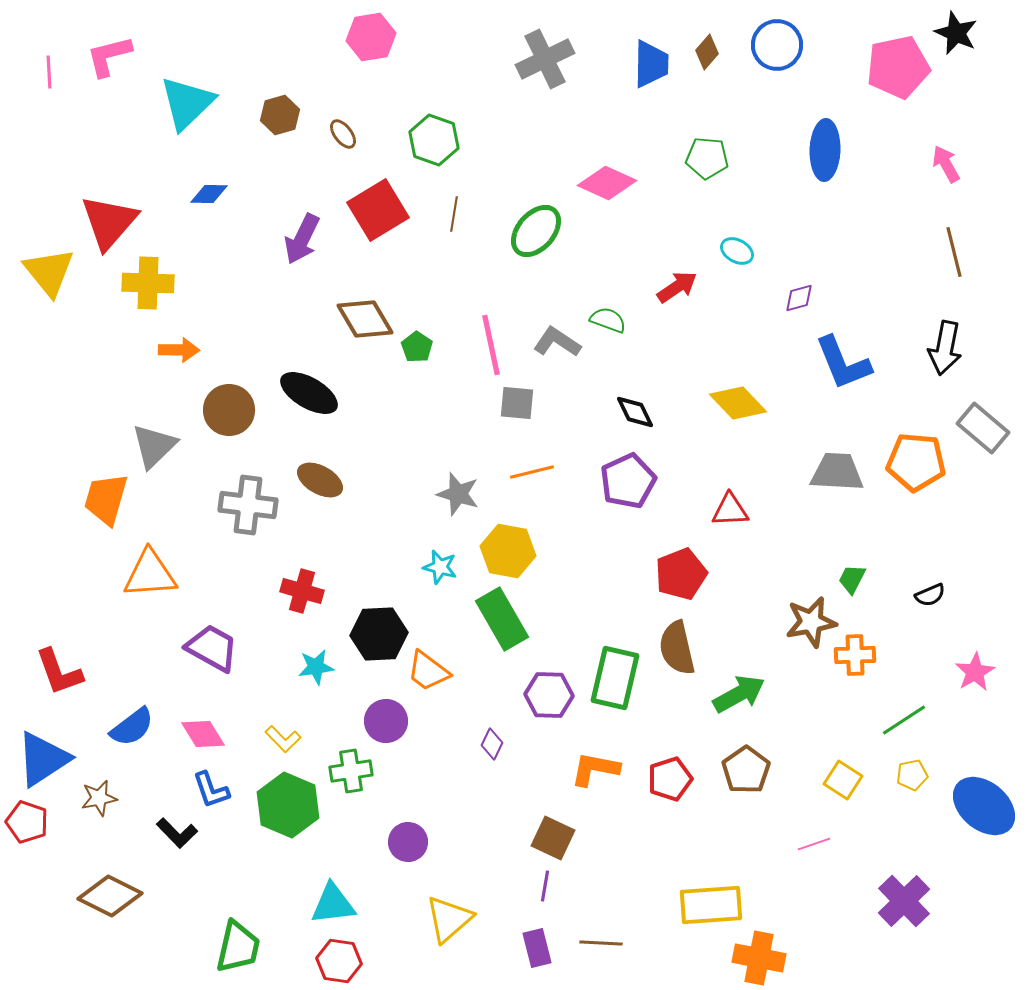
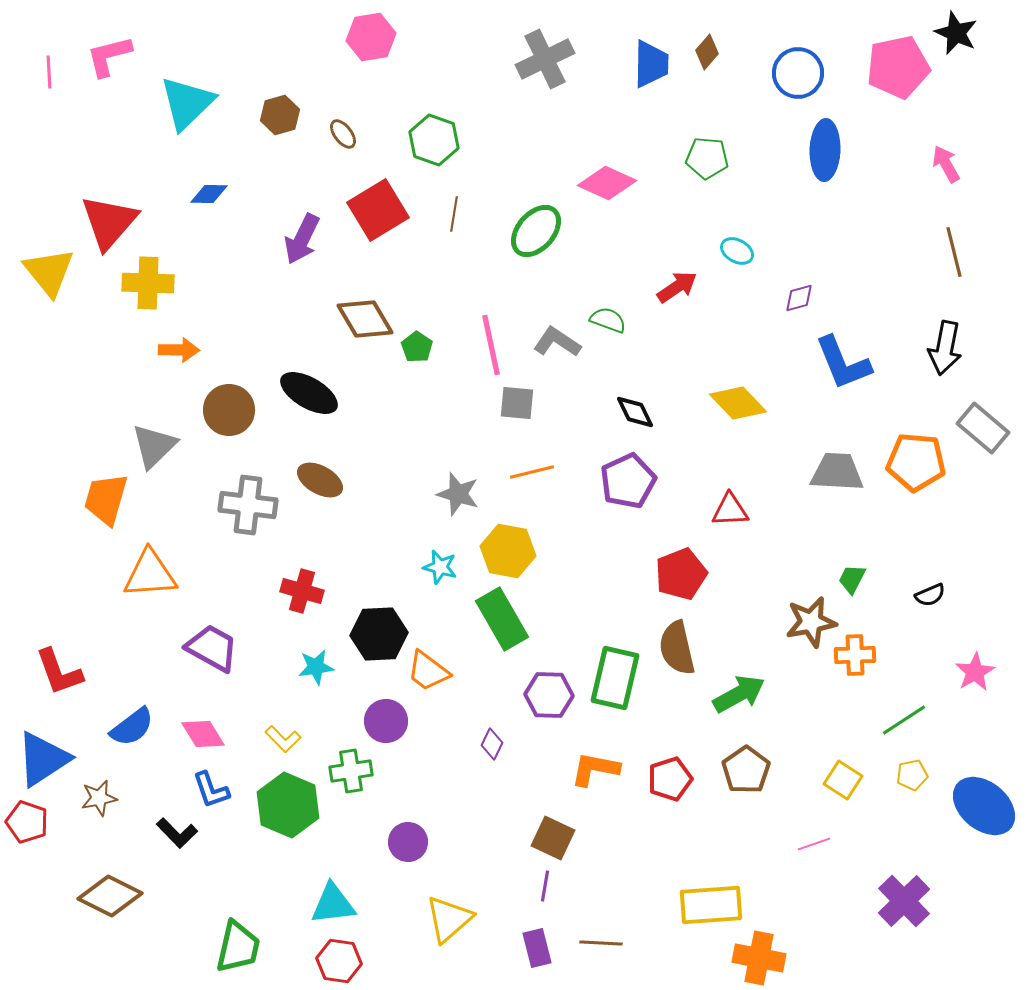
blue circle at (777, 45): moved 21 px right, 28 px down
